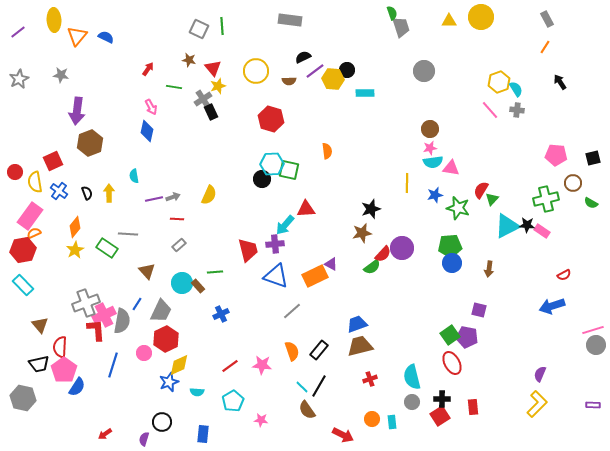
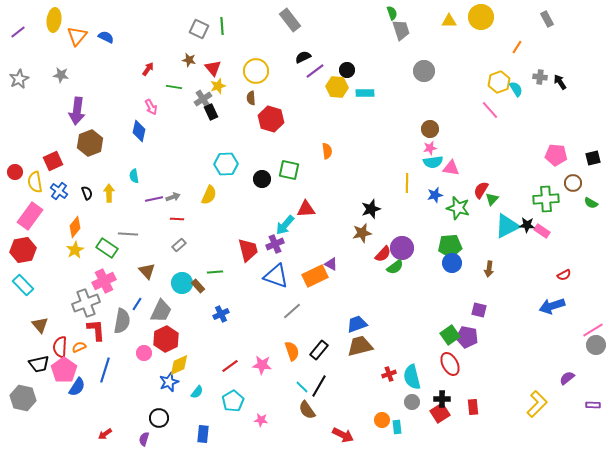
yellow ellipse at (54, 20): rotated 10 degrees clockwise
gray rectangle at (290, 20): rotated 45 degrees clockwise
gray trapezoid at (401, 27): moved 3 px down
orange line at (545, 47): moved 28 px left
yellow hexagon at (333, 79): moved 4 px right, 8 px down
brown semicircle at (289, 81): moved 38 px left, 17 px down; rotated 88 degrees clockwise
gray cross at (517, 110): moved 23 px right, 33 px up
blue diamond at (147, 131): moved 8 px left
cyan hexagon at (272, 164): moved 46 px left
green cross at (546, 199): rotated 10 degrees clockwise
orange semicircle at (34, 233): moved 45 px right, 114 px down
purple cross at (275, 244): rotated 18 degrees counterclockwise
green semicircle at (372, 267): moved 23 px right
pink cross at (104, 315): moved 34 px up
pink line at (593, 330): rotated 15 degrees counterclockwise
red ellipse at (452, 363): moved 2 px left, 1 px down
blue line at (113, 365): moved 8 px left, 5 px down
purple semicircle at (540, 374): moved 27 px right, 4 px down; rotated 28 degrees clockwise
red cross at (370, 379): moved 19 px right, 5 px up
cyan semicircle at (197, 392): rotated 56 degrees counterclockwise
red square at (440, 416): moved 3 px up
orange circle at (372, 419): moved 10 px right, 1 px down
black circle at (162, 422): moved 3 px left, 4 px up
cyan rectangle at (392, 422): moved 5 px right, 5 px down
